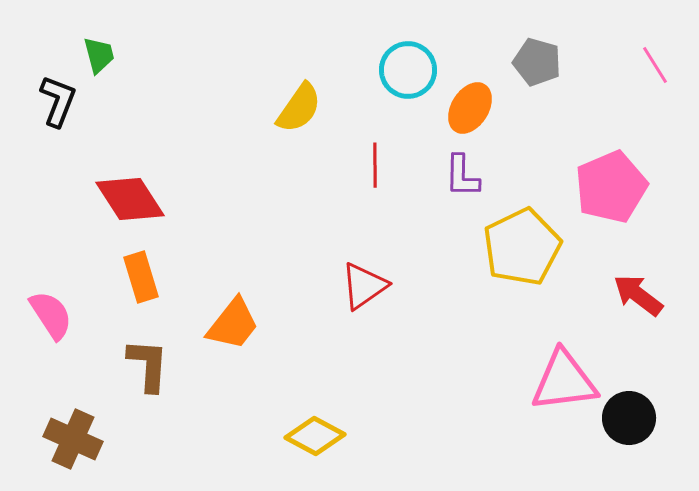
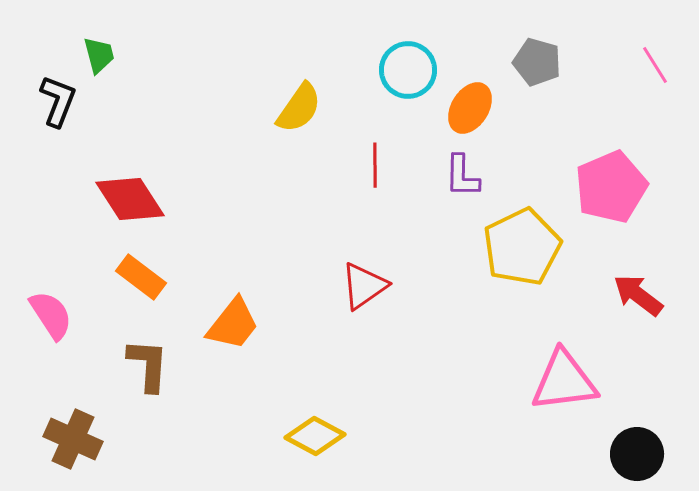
orange rectangle: rotated 36 degrees counterclockwise
black circle: moved 8 px right, 36 px down
